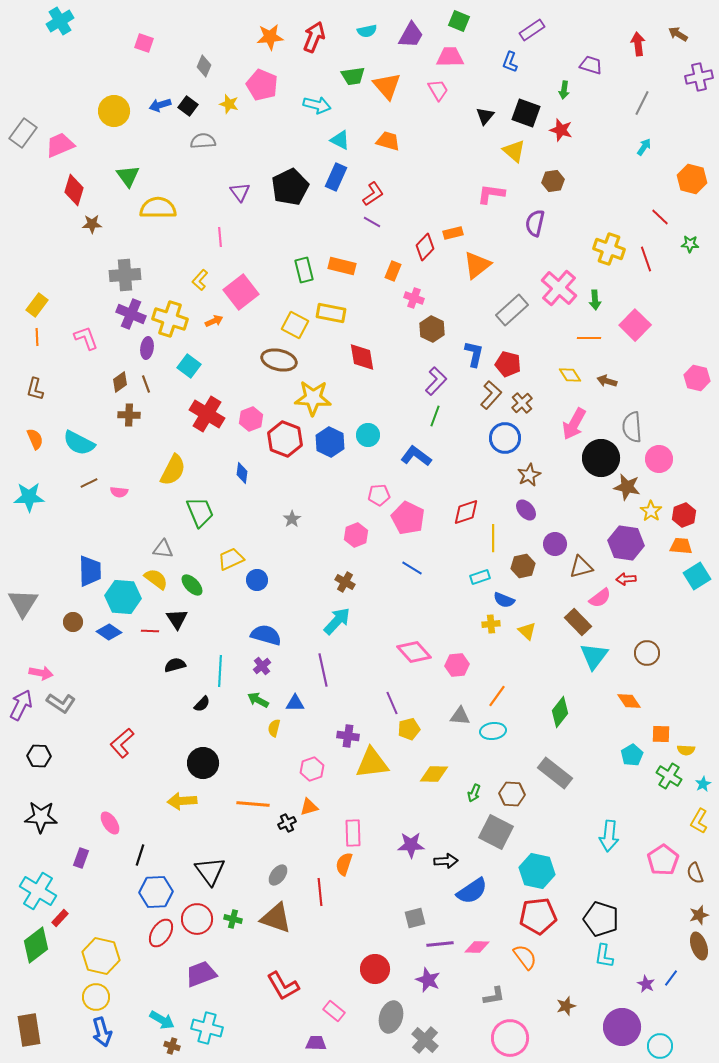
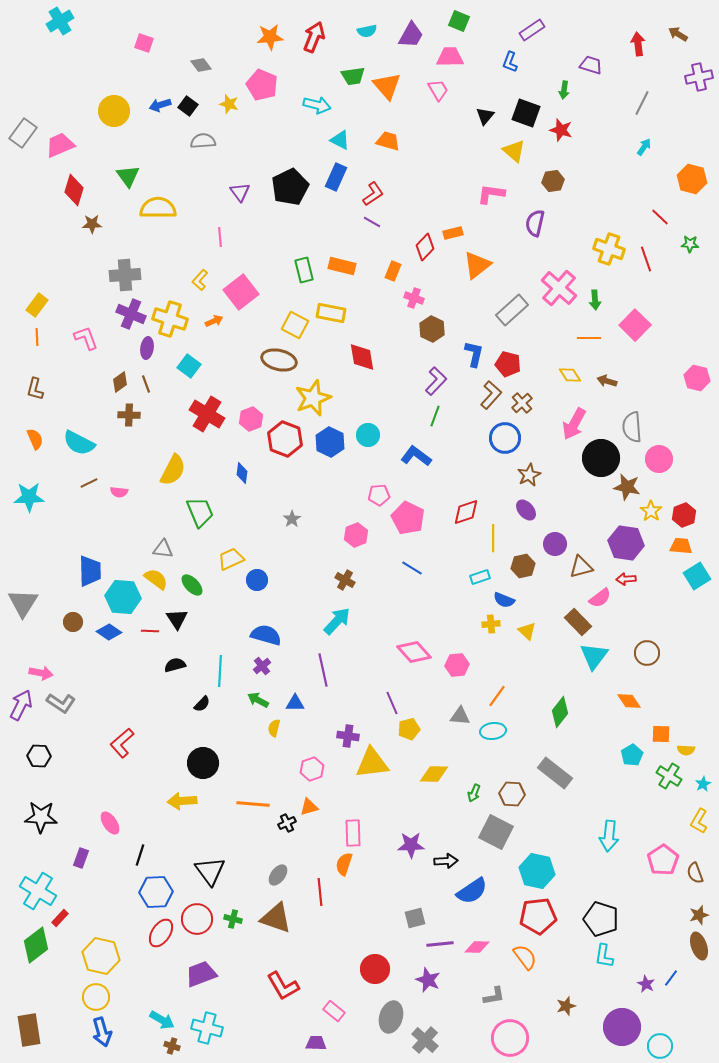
gray diamond at (204, 66): moved 3 px left, 1 px up; rotated 60 degrees counterclockwise
yellow star at (313, 398): rotated 24 degrees counterclockwise
brown cross at (345, 582): moved 2 px up
